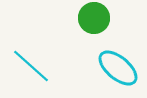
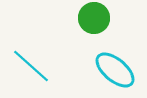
cyan ellipse: moved 3 px left, 2 px down
